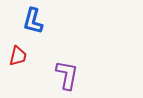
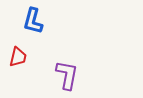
red trapezoid: moved 1 px down
